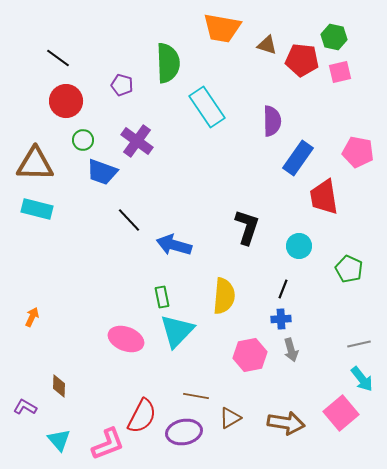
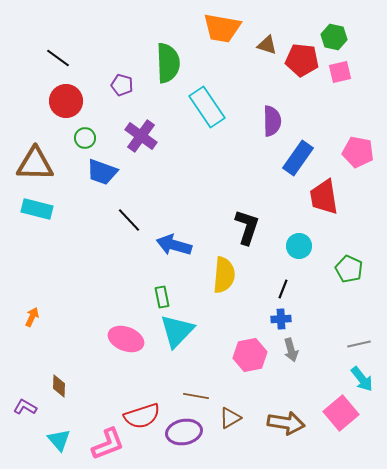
green circle at (83, 140): moved 2 px right, 2 px up
purple cross at (137, 141): moved 4 px right, 5 px up
yellow semicircle at (224, 296): moved 21 px up
red semicircle at (142, 416): rotated 45 degrees clockwise
